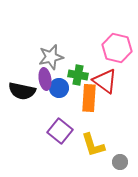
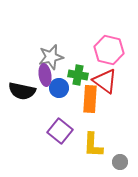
pink hexagon: moved 8 px left, 2 px down
purple ellipse: moved 4 px up
orange rectangle: moved 1 px right, 1 px down
yellow L-shape: rotated 20 degrees clockwise
